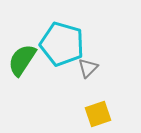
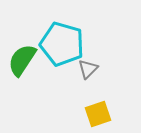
gray triangle: moved 1 px down
